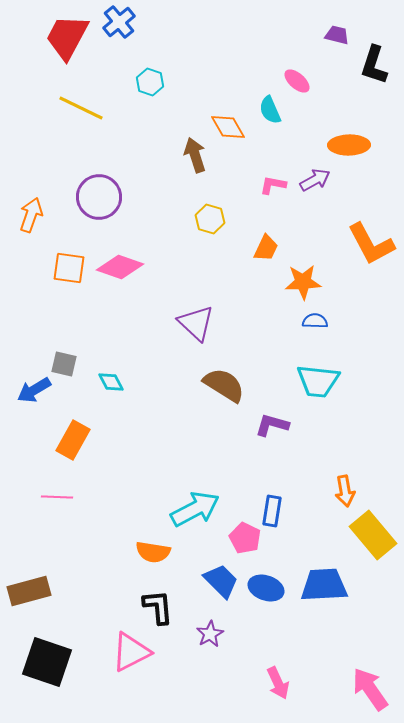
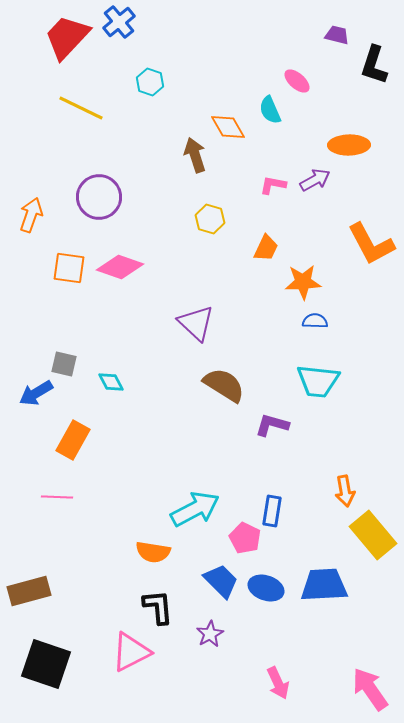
red trapezoid at (67, 37): rotated 15 degrees clockwise
blue arrow at (34, 390): moved 2 px right, 3 px down
black square at (47, 662): moved 1 px left, 2 px down
